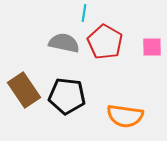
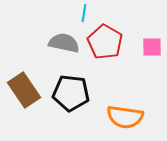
black pentagon: moved 4 px right, 3 px up
orange semicircle: moved 1 px down
